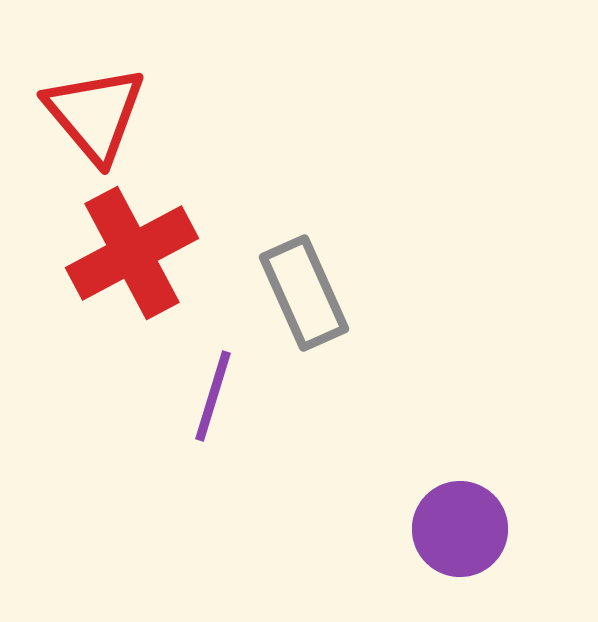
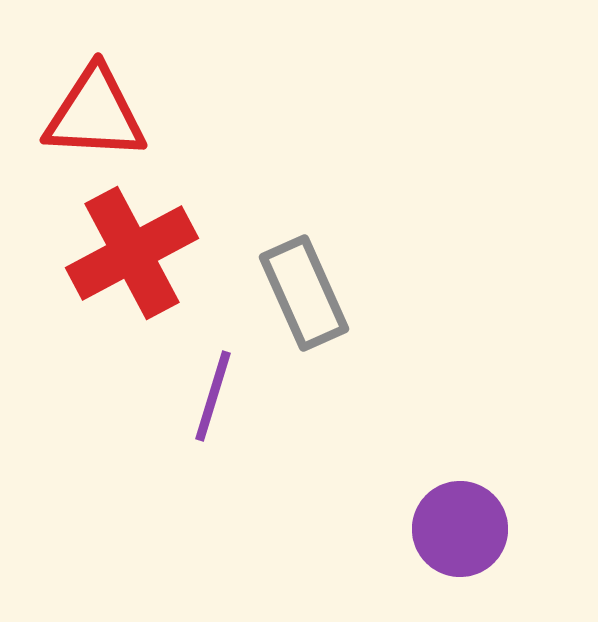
red triangle: rotated 47 degrees counterclockwise
